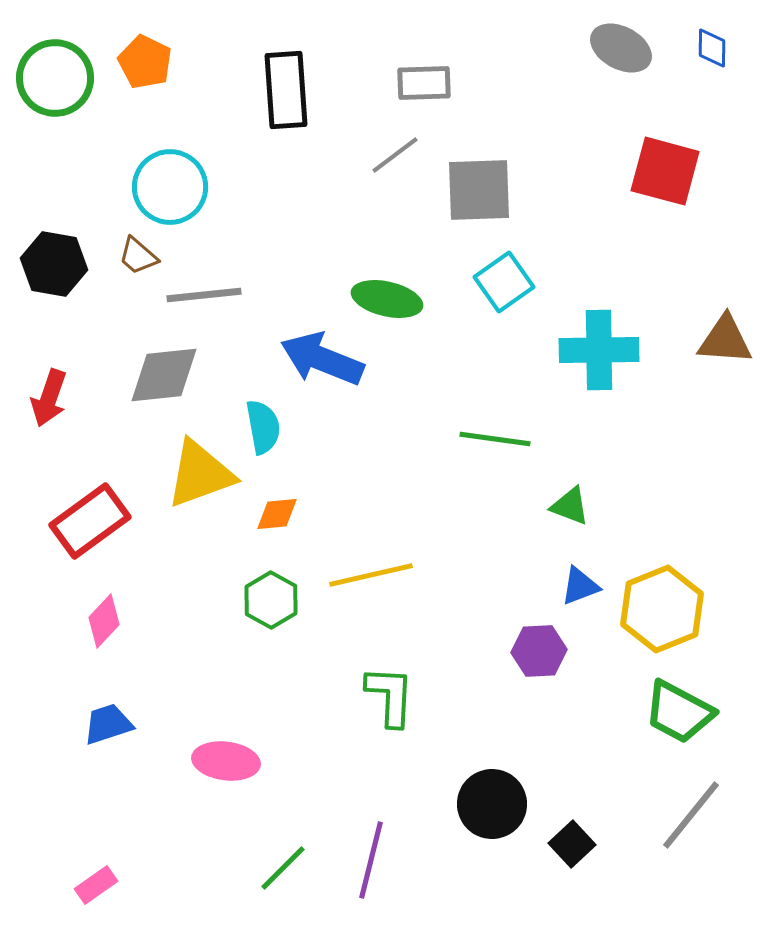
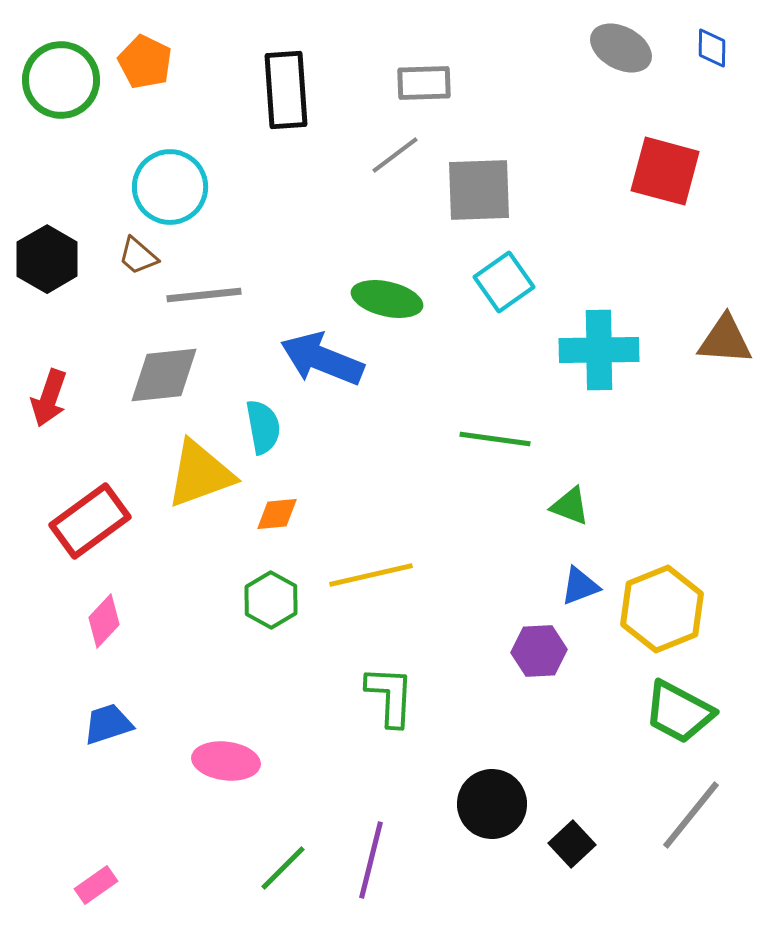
green circle at (55, 78): moved 6 px right, 2 px down
black hexagon at (54, 264): moved 7 px left, 5 px up; rotated 20 degrees clockwise
